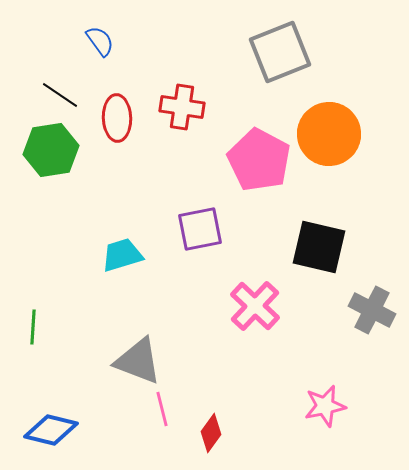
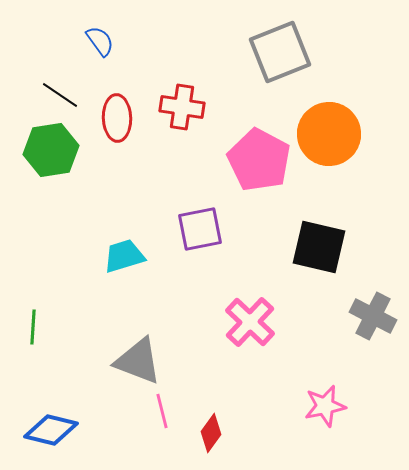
cyan trapezoid: moved 2 px right, 1 px down
pink cross: moved 5 px left, 16 px down
gray cross: moved 1 px right, 6 px down
pink line: moved 2 px down
